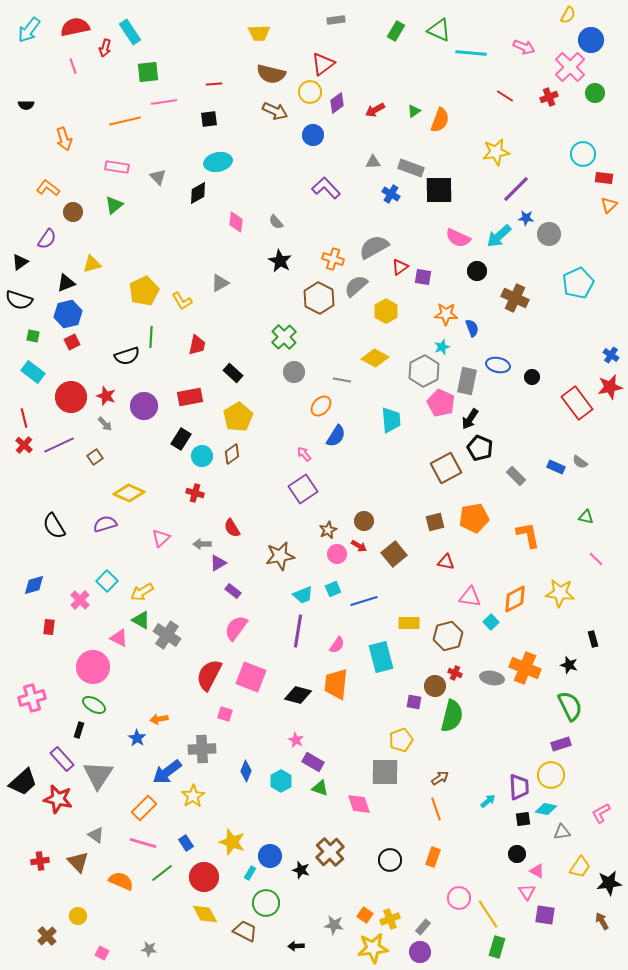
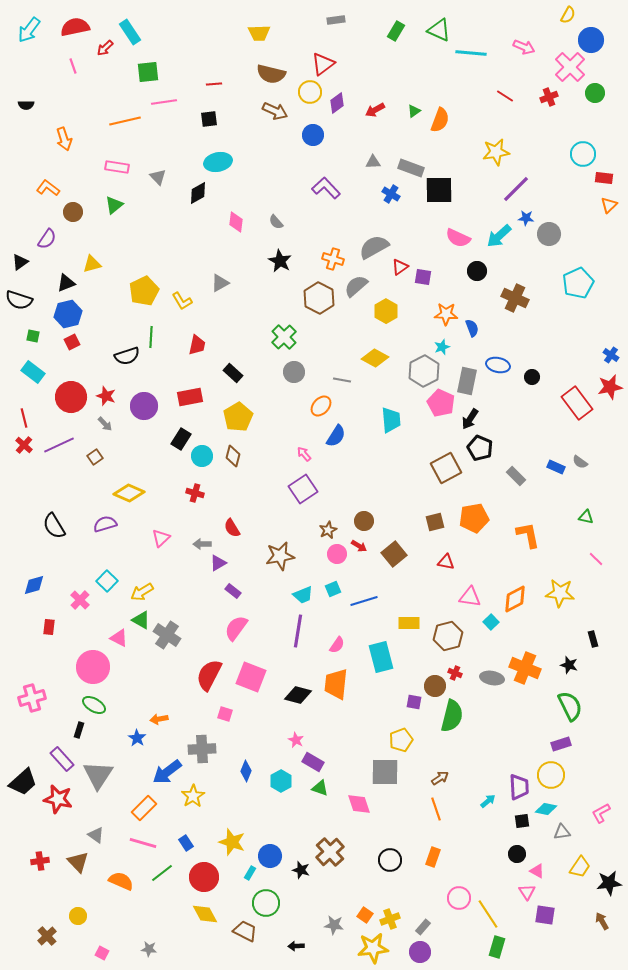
red arrow at (105, 48): rotated 30 degrees clockwise
brown diamond at (232, 454): moved 1 px right, 2 px down; rotated 40 degrees counterclockwise
black square at (523, 819): moved 1 px left, 2 px down
